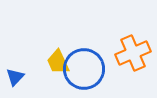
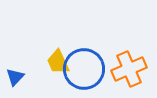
orange cross: moved 4 px left, 16 px down
